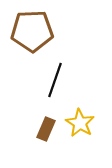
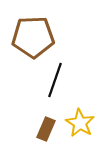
brown pentagon: moved 1 px right, 6 px down
